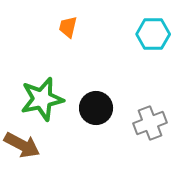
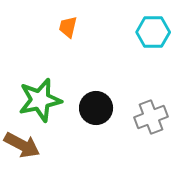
cyan hexagon: moved 2 px up
green star: moved 2 px left, 1 px down
gray cross: moved 1 px right, 6 px up
